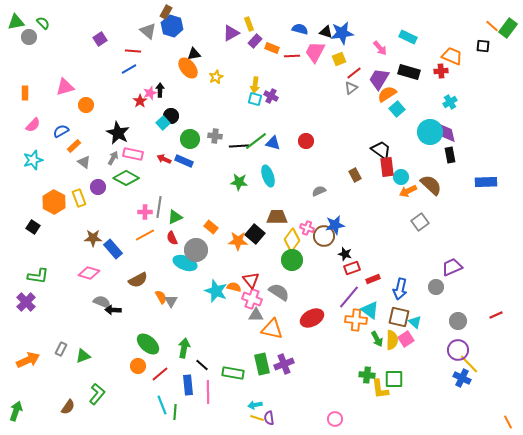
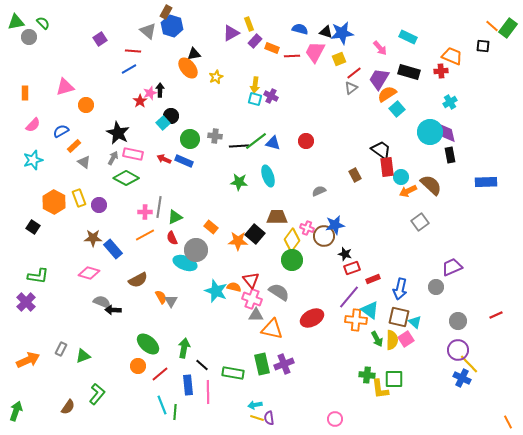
purple circle at (98, 187): moved 1 px right, 18 px down
